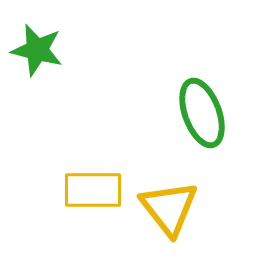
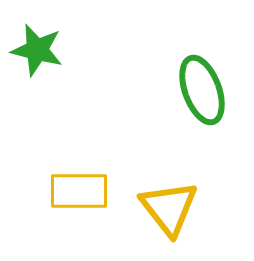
green ellipse: moved 23 px up
yellow rectangle: moved 14 px left, 1 px down
